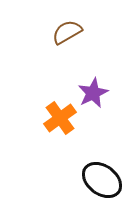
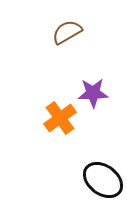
purple star: rotated 24 degrees clockwise
black ellipse: moved 1 px right
